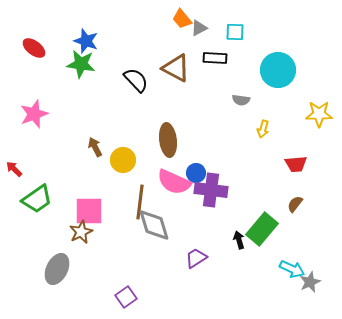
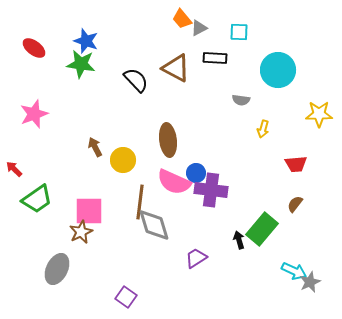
cyan square: moved 4 px right
cyan arrow: moved 2 px right, 2 px down
purple square: rotated 20 degrees counterclockwise
